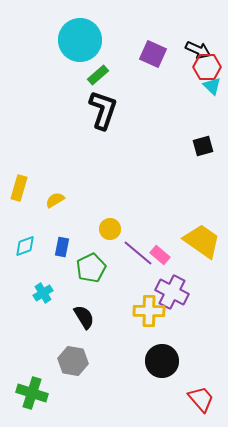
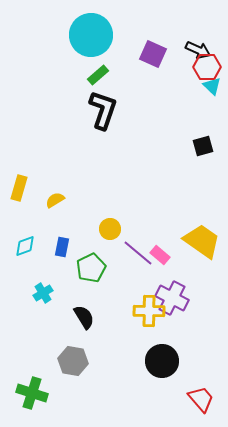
cyan circle: moved 11 px right, 5 px up
purple cross: moved 6 px down
